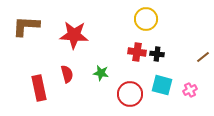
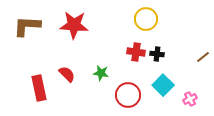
brown L-shape: moved 1 px right
red star: moved 10 px up
red cross: moved 1 px left
red semicircle: rotated 30 degrees counterclockwise
cyan square: moved 1 px right; rotated 30 degrees clockwise
pink cross: moved 9 px down
red circle: moved 2 px left, 1 px down
